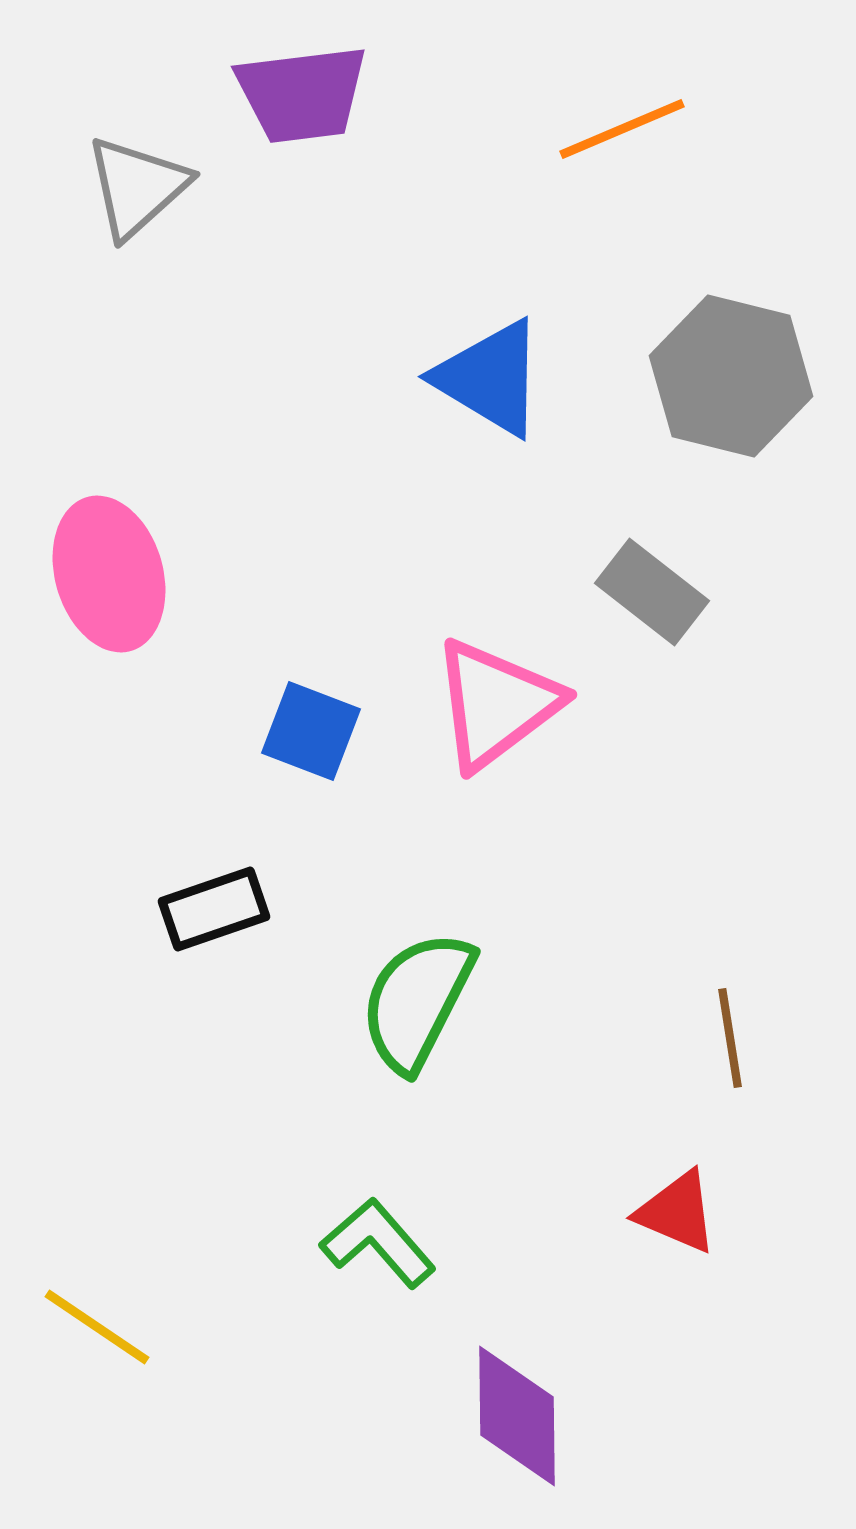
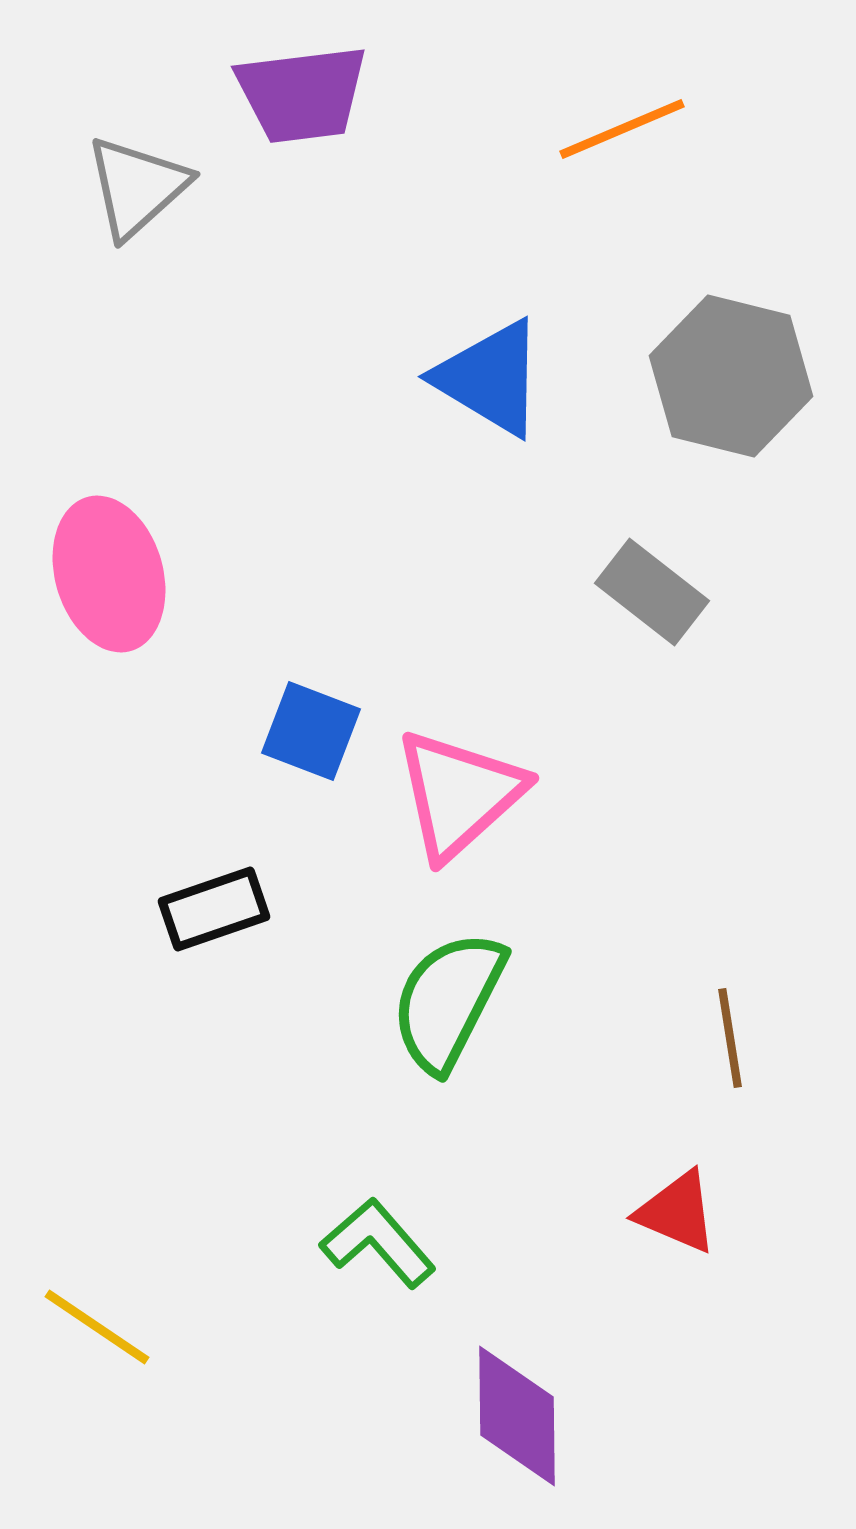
pink triangle: moved 37 px left, 90 px down; rotated 5 degrees counterclockwise
green semicircle: moved 31 px right
